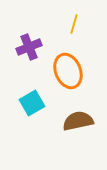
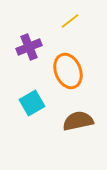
yellow line: moved 4 px left, 3 px up; rotated 36 degrees clockwise
